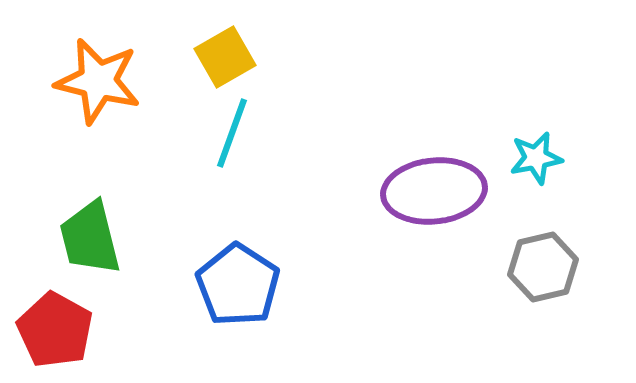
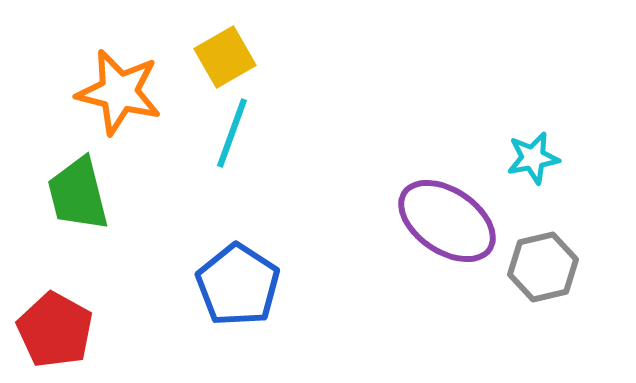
orange star: moved 21 px right, 11 px down
cyan star: moved 3 px left
purple ellipse: moved 13 px right, 30 px down; rotated 40 degrees clockwise
green trapezoid: moved 12 px left, 44 px up
